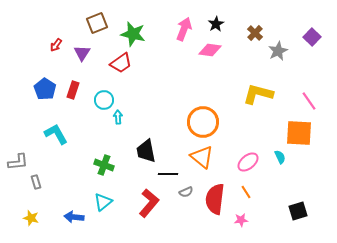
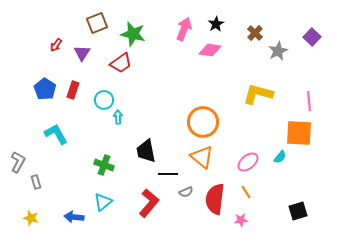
pink line: rotated 30 degrees clockwise
cyan semicircle: rotated 64 degrees clockwise
gray L-shape: rotated 55 degrees counterclockwise
